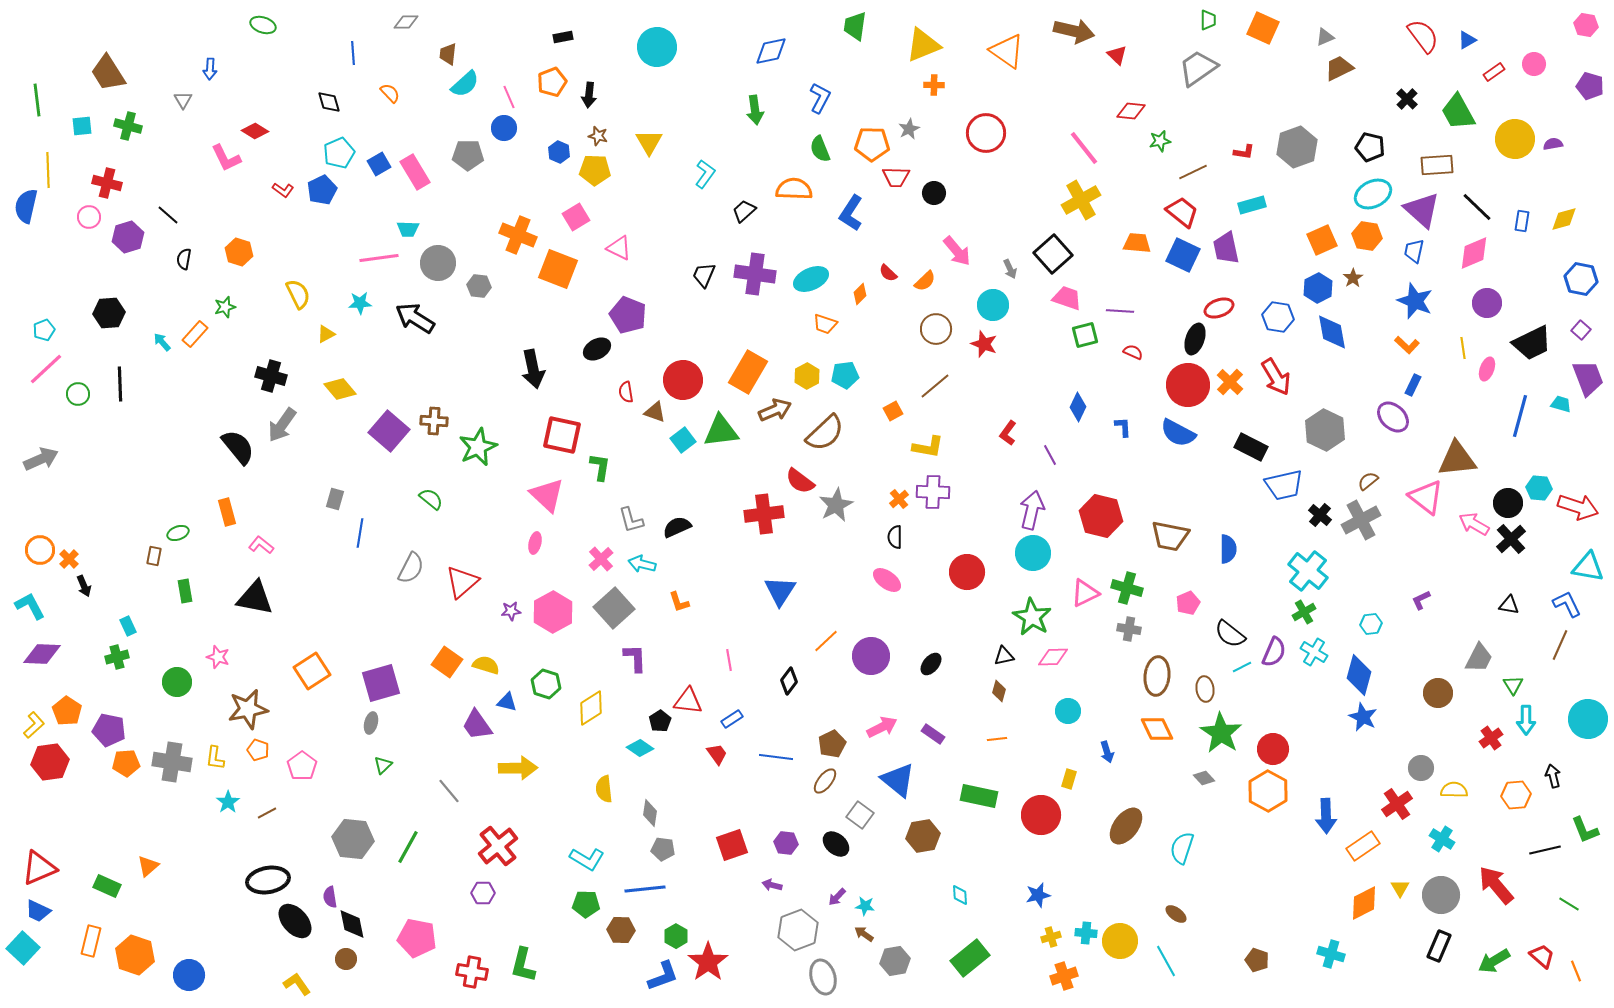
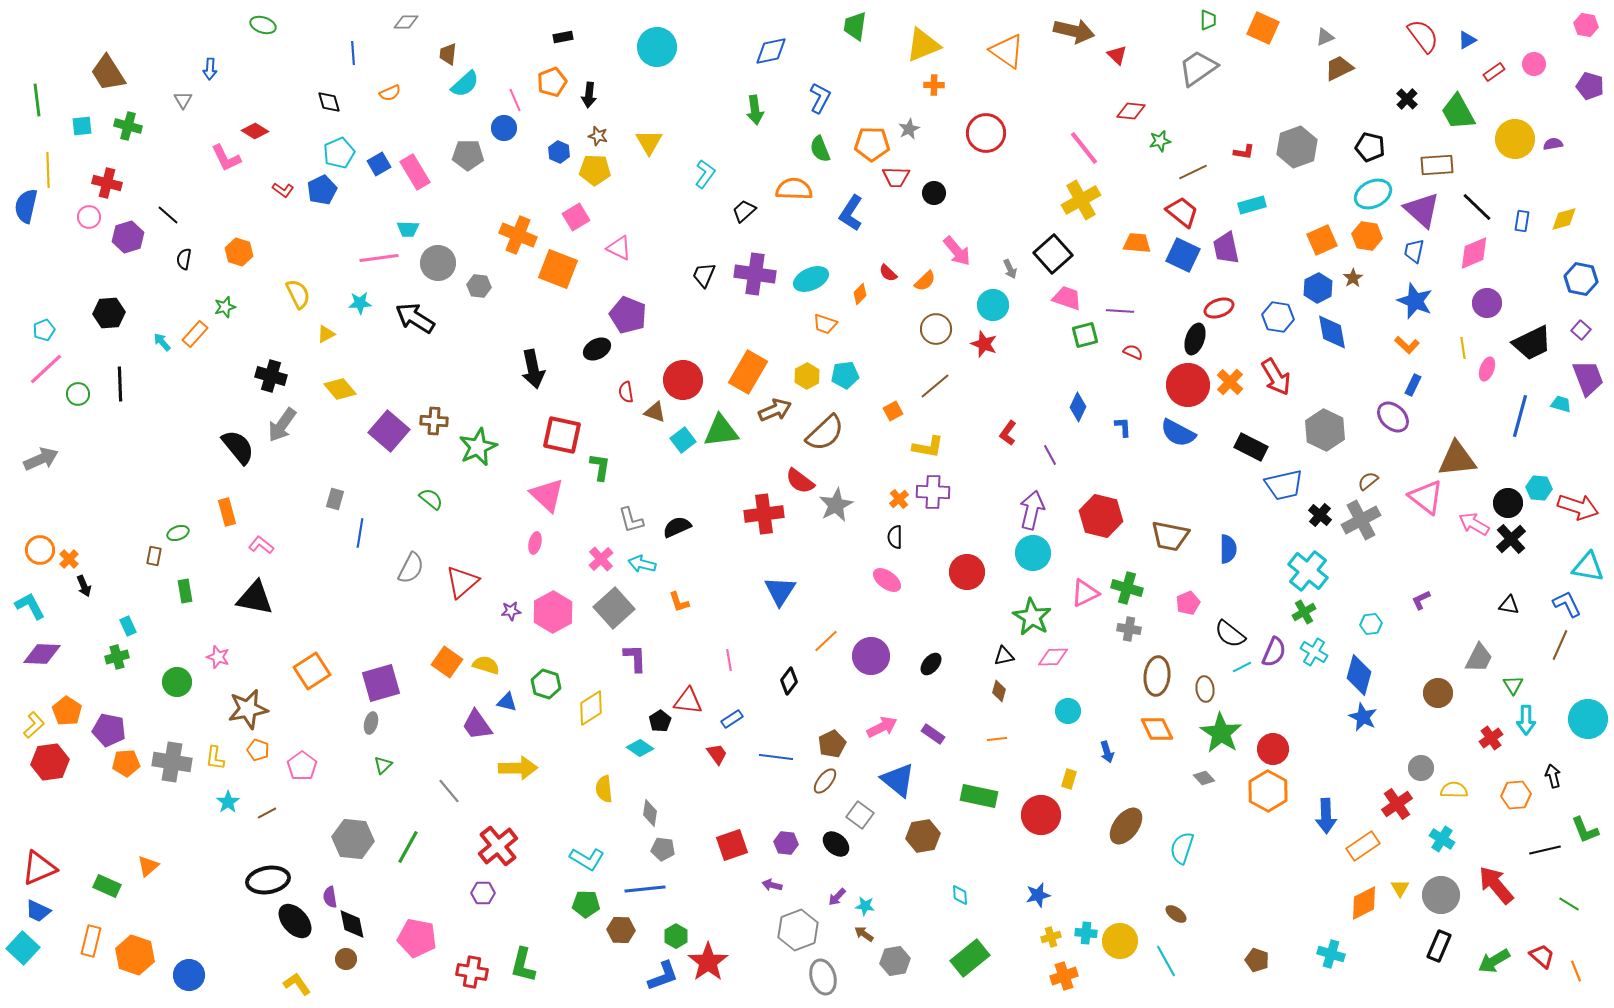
orange semicircle at (390, 93): rotated 110 degrees clockwise
pink line at (509, 97): moved 6 px right, 3 px down
